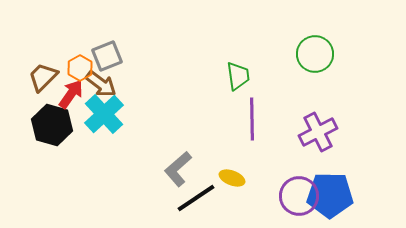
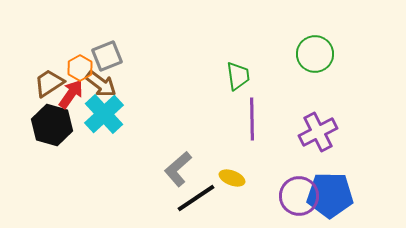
brown trapezoid: moved 6 px right, 6 px down; rotated 12 degrees clockwise
